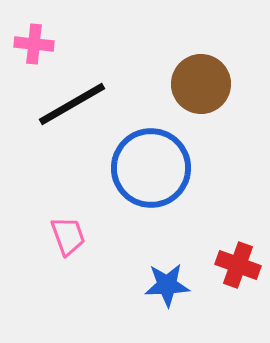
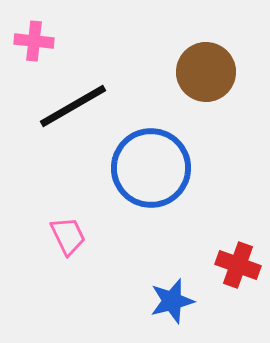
pink cross: moved 3 px up
brown circle: moved 5 px right, 12 px up
black line: moved 1 px right, 2 px down
pink trapezoid: rotated 6 degrees counterclockwise
blue star: moved 5 px right, 16 px down; rotated 12 degrees counterclockwise
